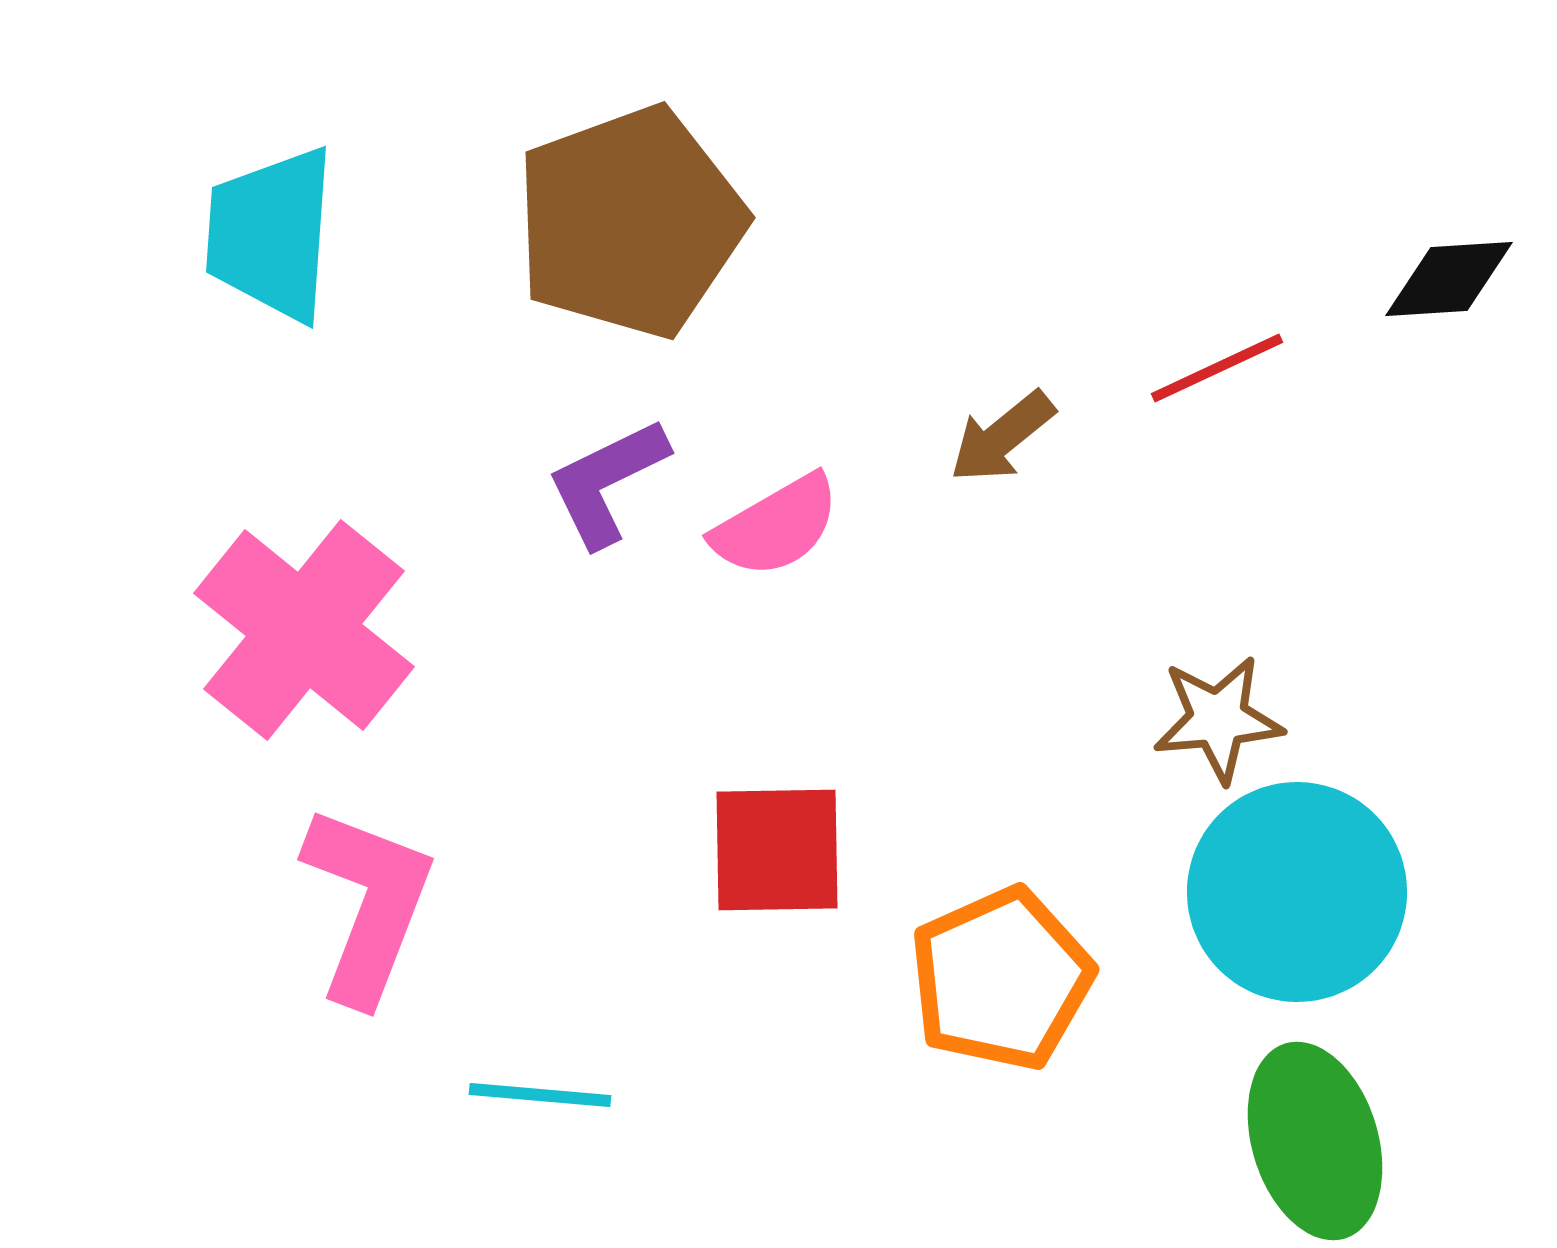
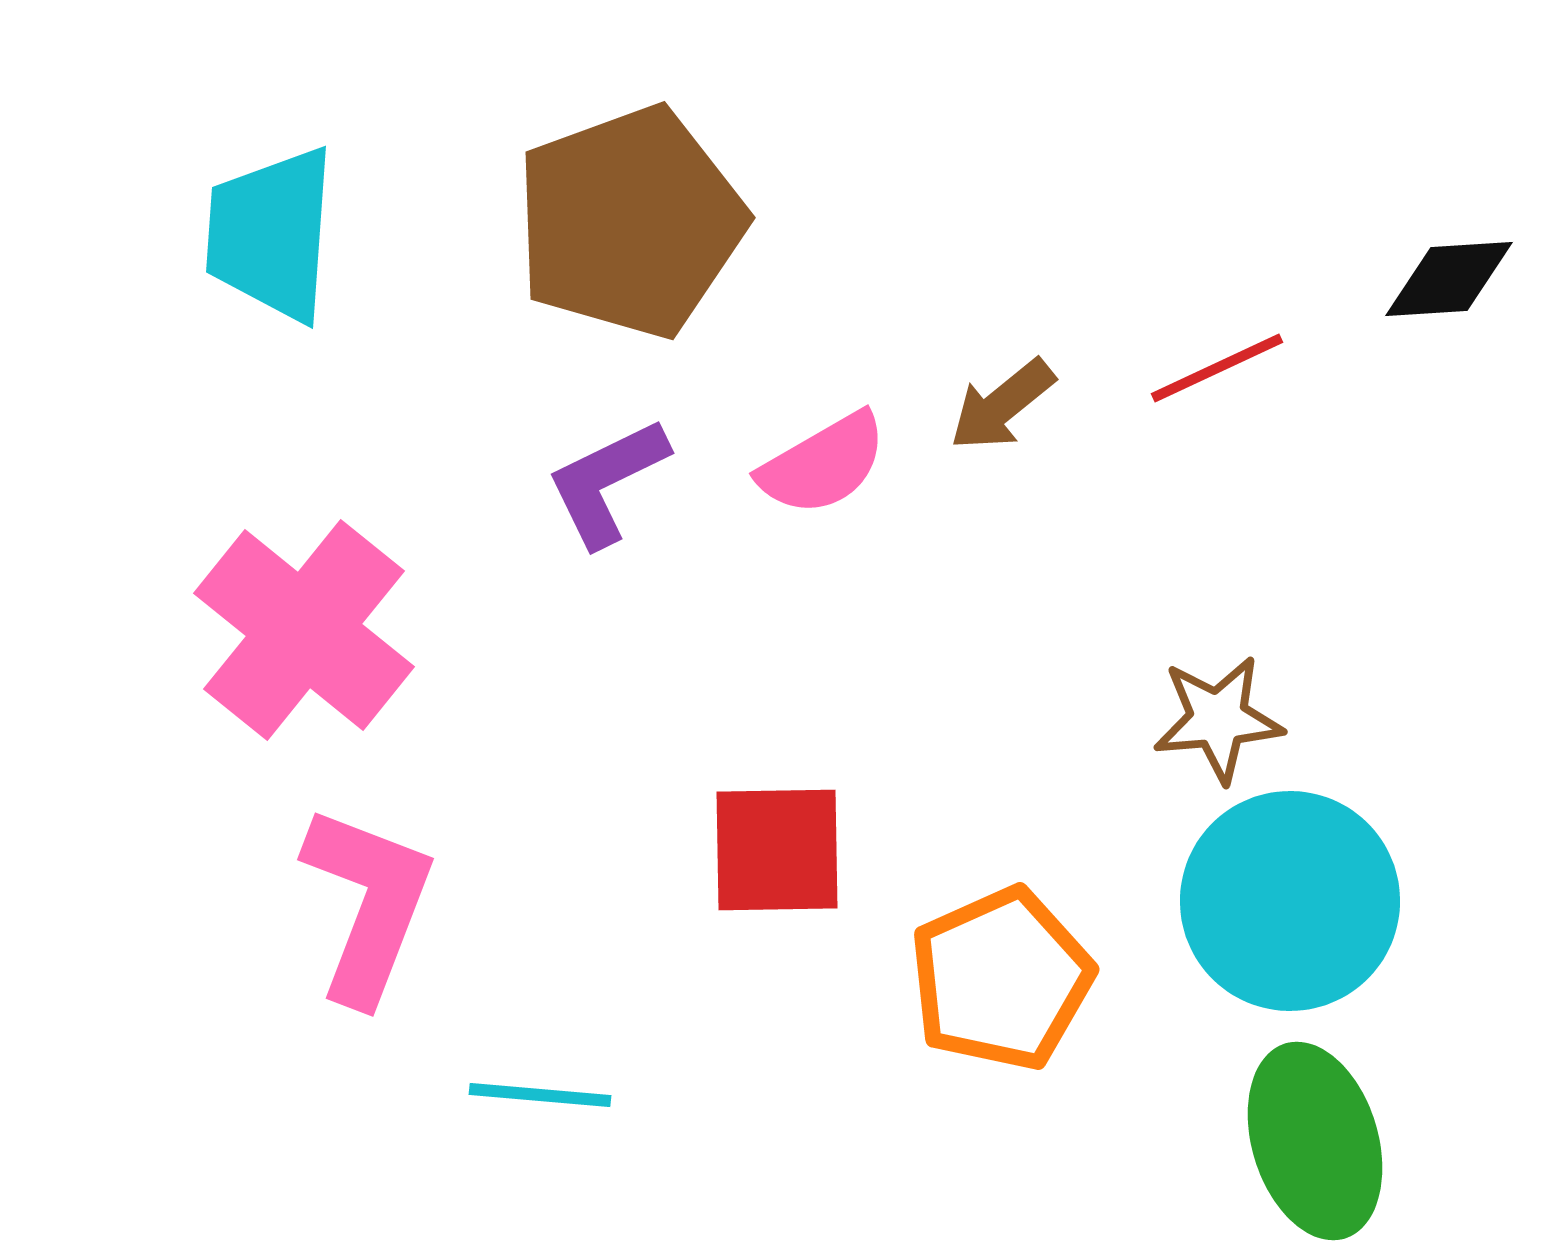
brown arrow: moved 32 px up
pink semicircle: moved 47 px right, 62 px up
cyan circle: moved 7 px left, 9 px down
